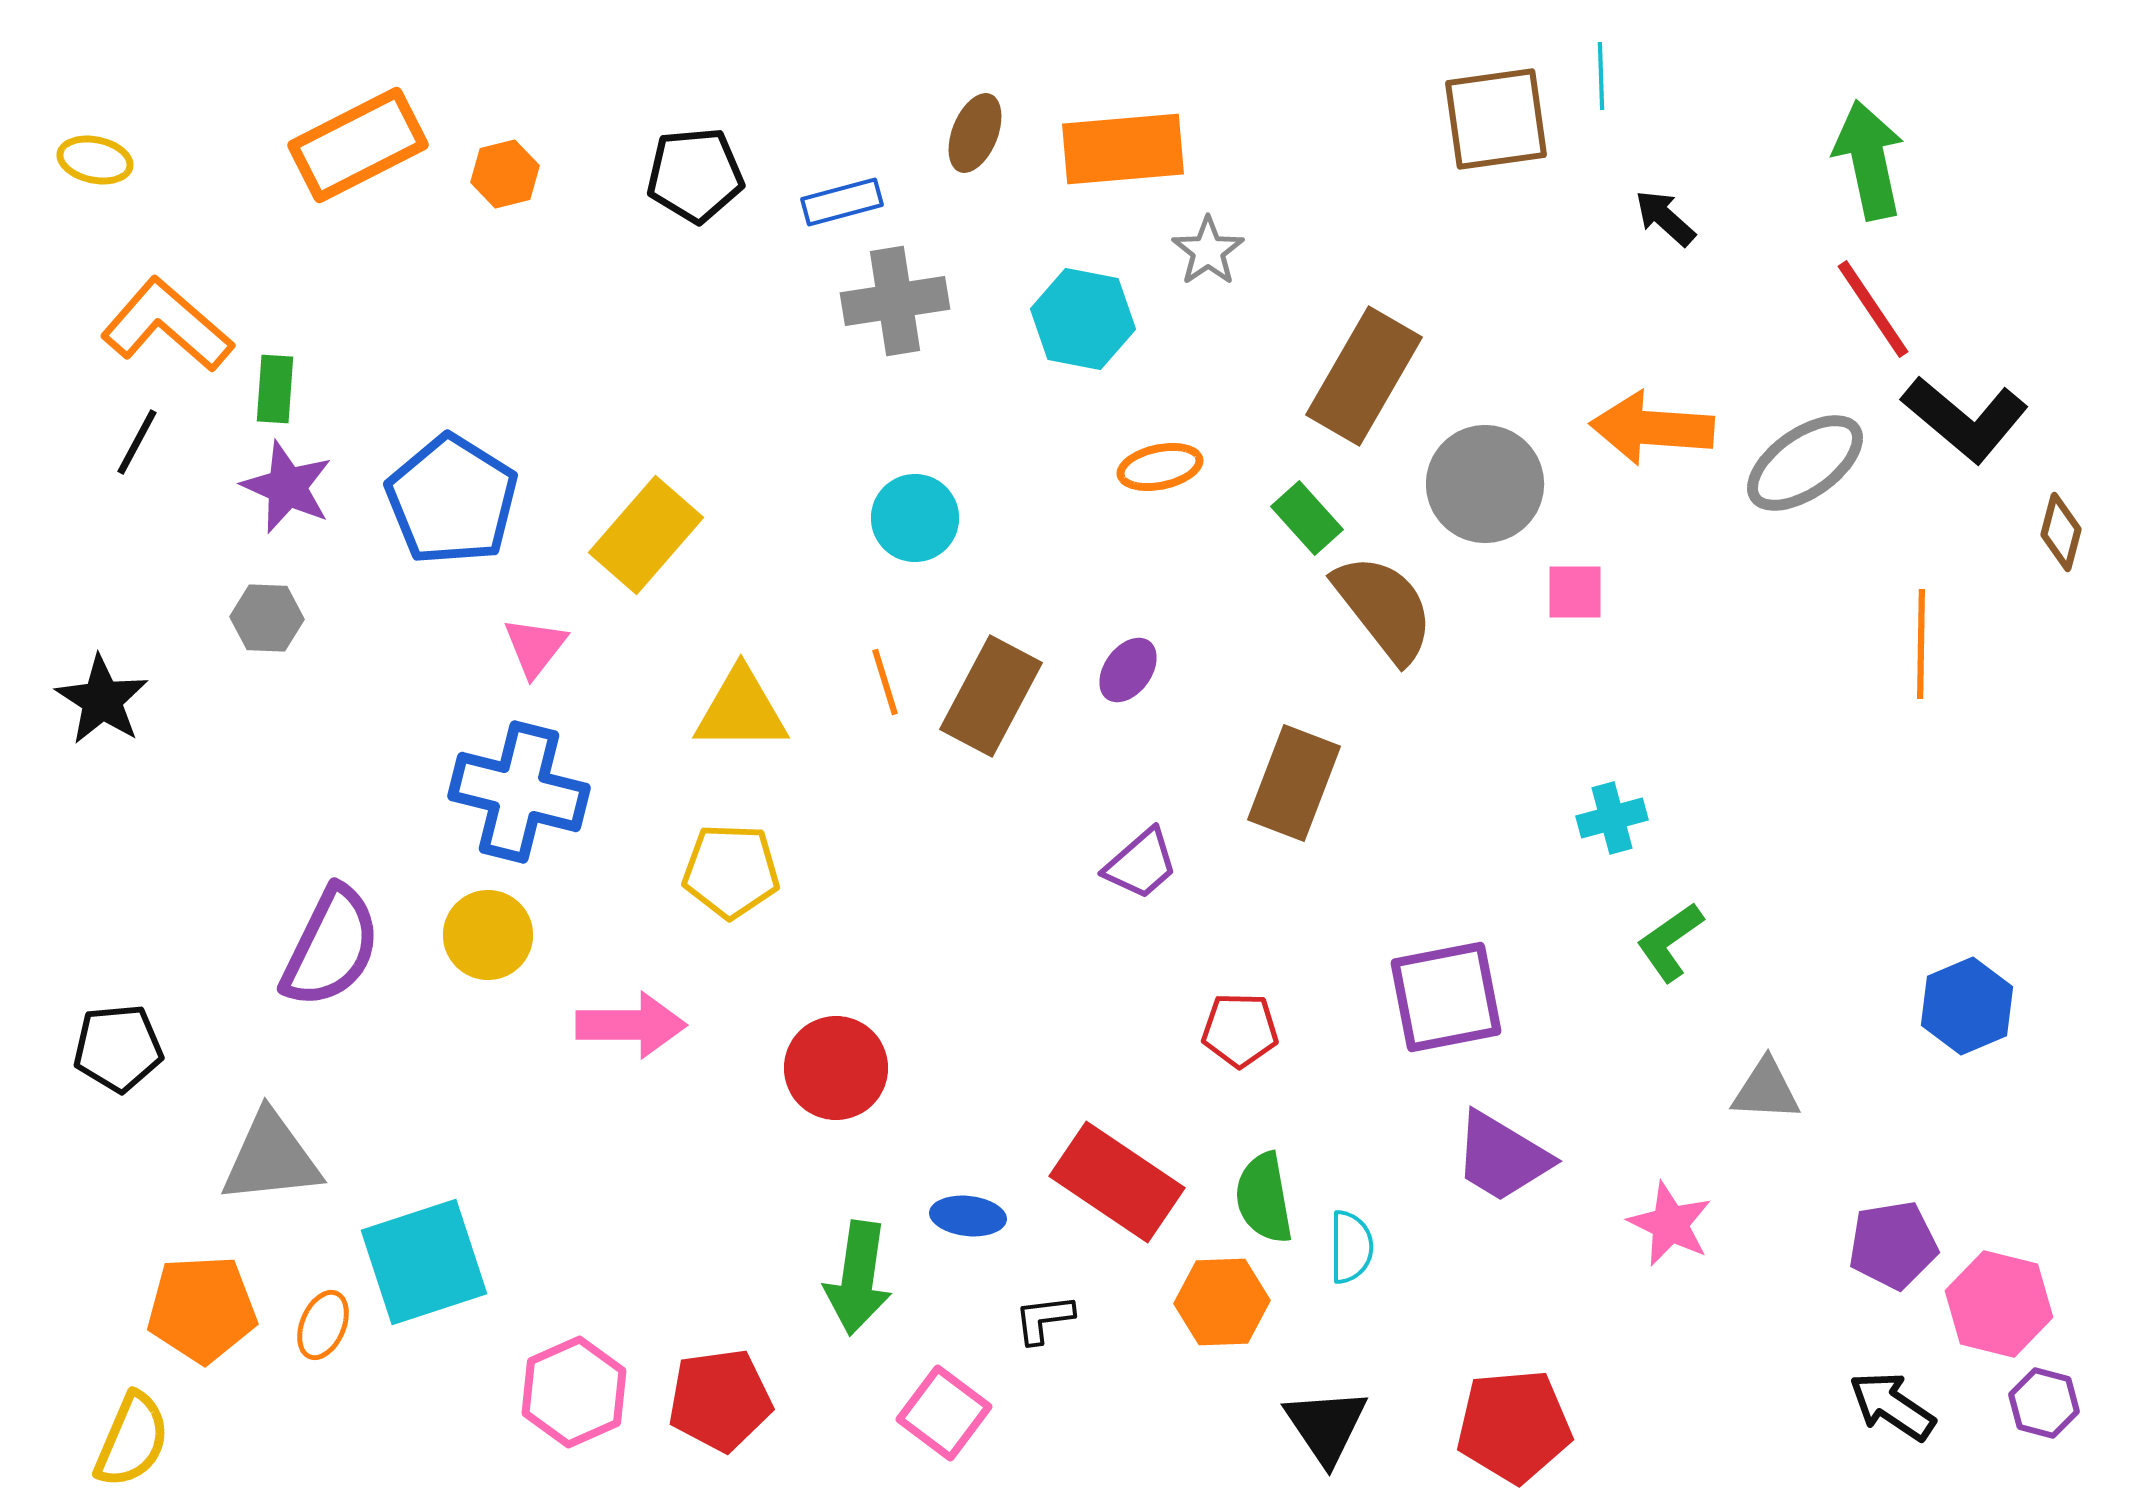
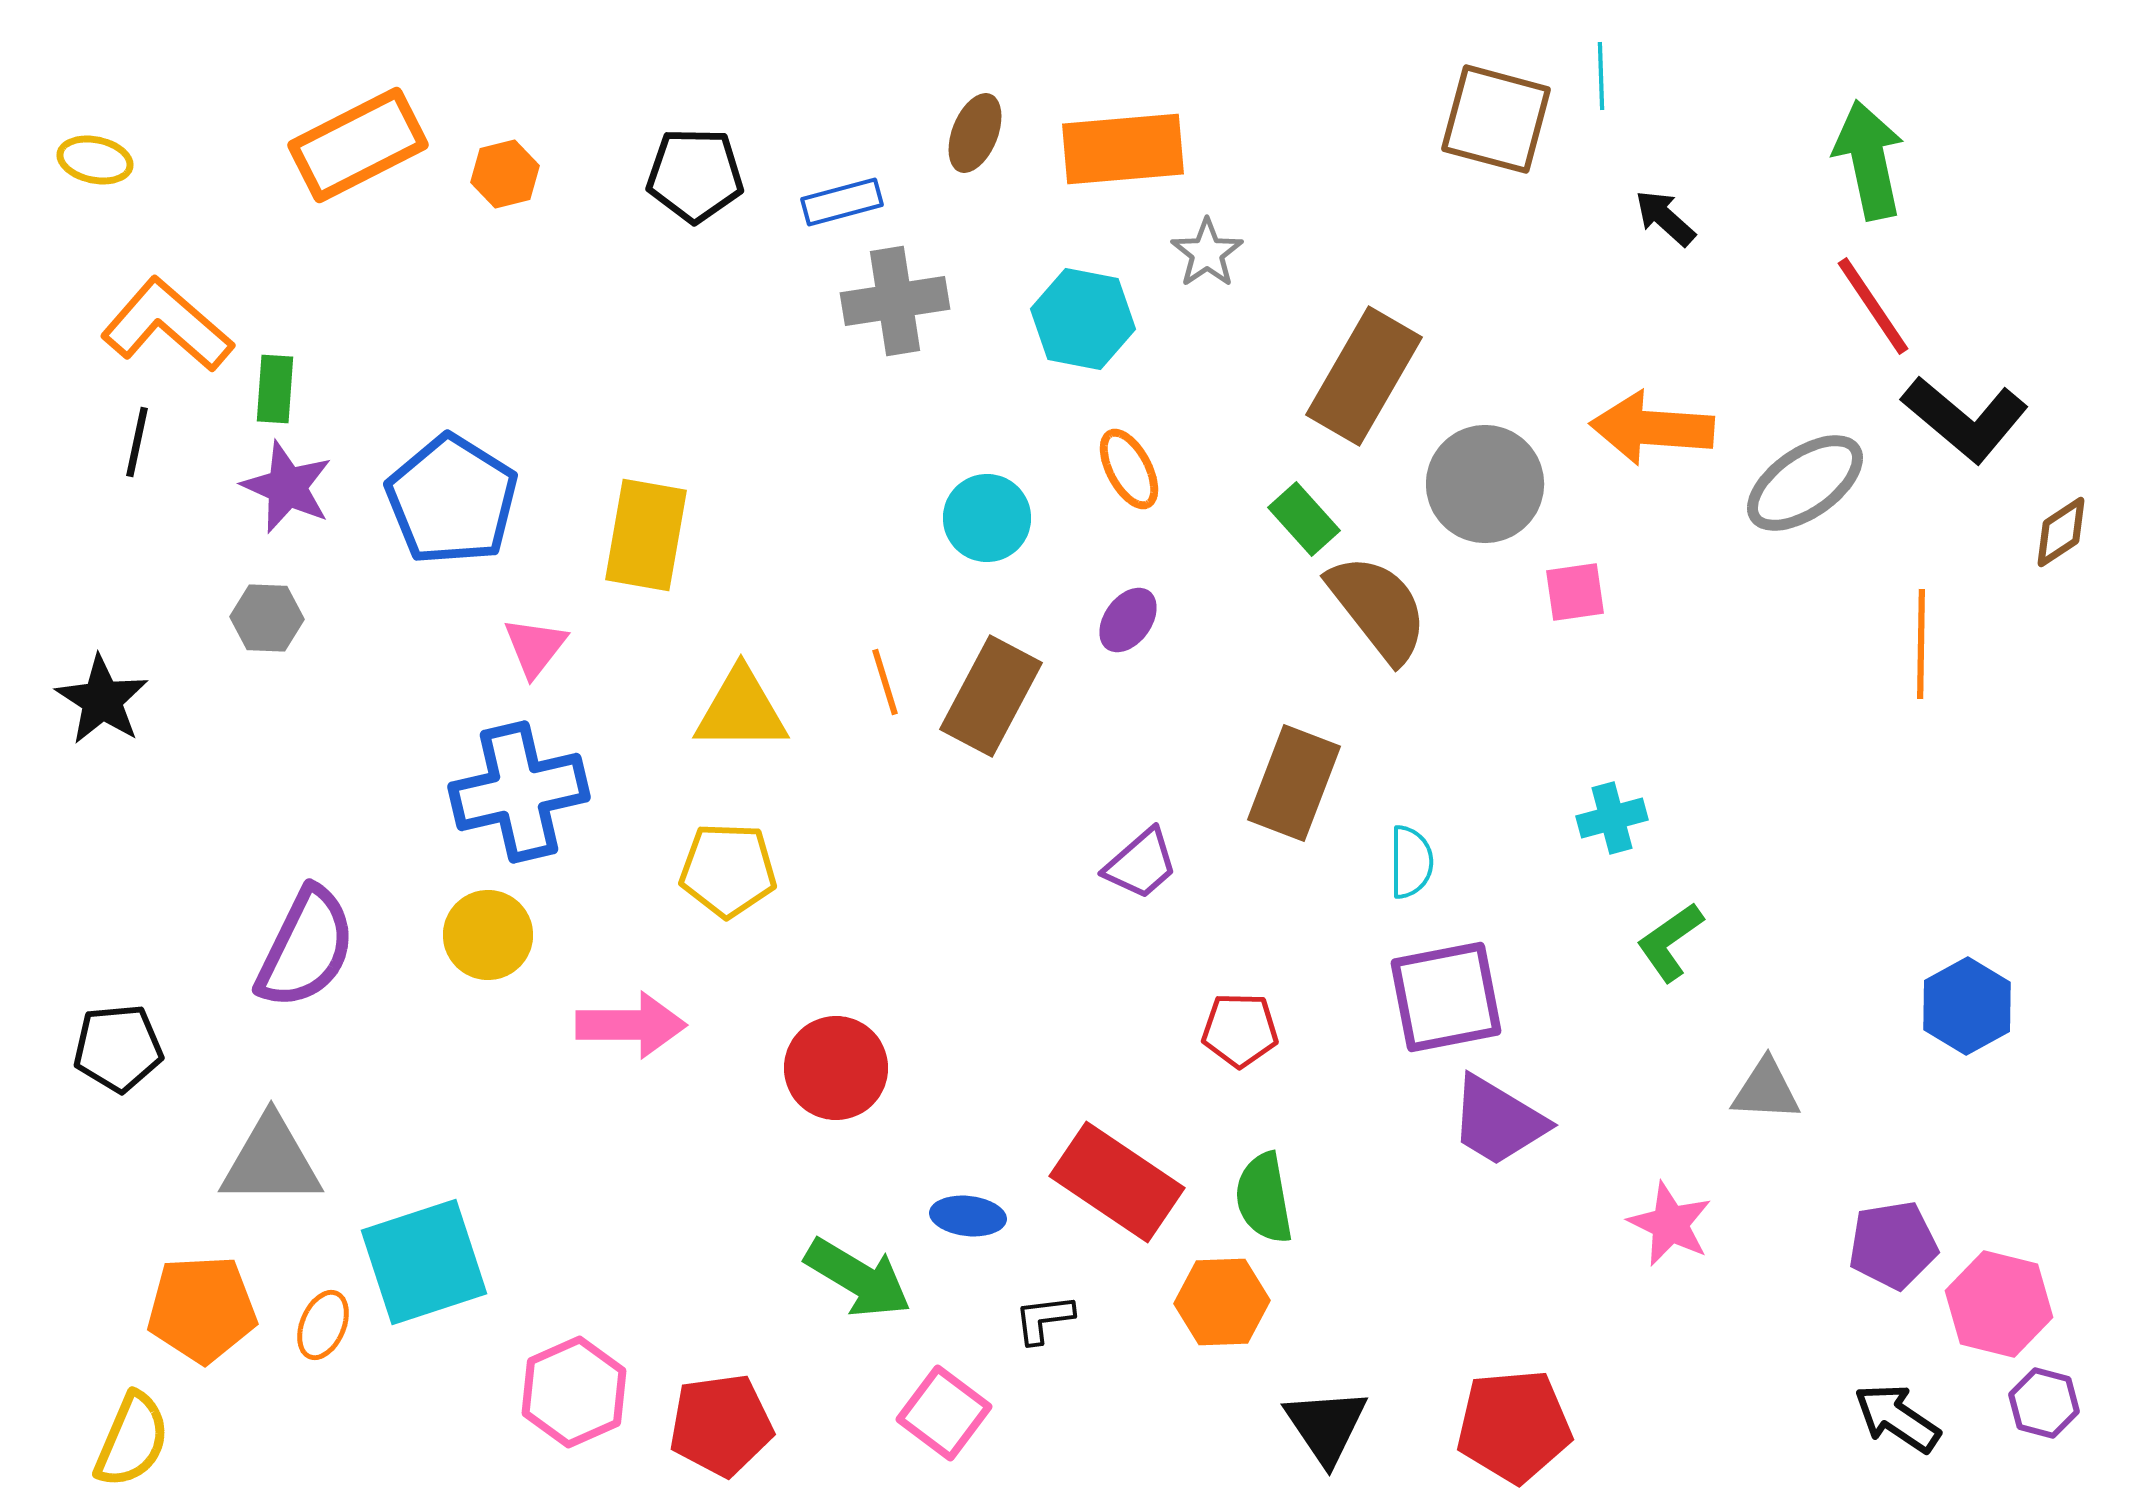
brown square at (1496, 119): rotated 23 degrees clockwise
black pentagon at (695, 175): rotated 6 degrees clockwise
gray star at (1208, 251): moved 1 px left, 2 px down
red line at (1873, 309): moved 3 px up
black line at (137, 442): rotated 16 degrees counterclockwise
gray ellipse at (1805, 463): moved 20 px down
orange ellipse at (1160, 467): moved 31 px left, 2 px down; rotated 74 degrees clockwise
cyan circle at (915, 518): moved 72 px right
green rectangle at (1307, 518): moved 3 px left, 1 px down
brown diamond at (2061, 532): rotated 42 degrees clockwise
yellow rectangle at (646, 535): rotated 31 degrees counterclockwise
pink square at (1575, 592): rotated 8 degrees counterclockwise
brown semicircle at (1384, 608): moved 6 px left
purple ellipse at (1128, 670): moved 50 px up
blue cross at (519, 792): rotated 27 degrees counterclockwise
yellow pentagon at (731, 871): moved 3 px left, 1 px up
purple semicircle at (331, 947): moved 25 px left, 1 px down
blue hexagon at (1967, 1006): rotated 6 degrees counterclockwise
purple trapezoid at (1502, 1157): moved 4 px left, 36 px up
gray triangle at (271, 1158): moved 3 px down; rotated 6 degrees clockwise
cyan semicircle at (1351, 1247): moved 60 px right, 385 px up
green arrow at (858, 1278): rotated 67 degrees counterclockwise
red pentagon at (720, 1400): moved 1 px right, 25 px down
black arrow at (1892, 1406): moved 5 px right, 12 px down
